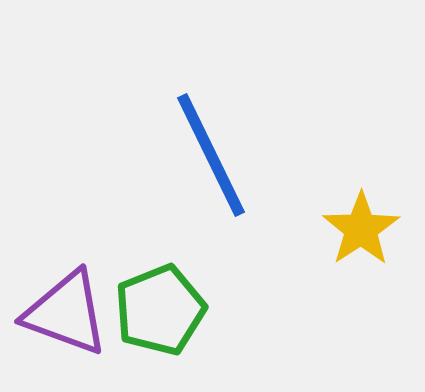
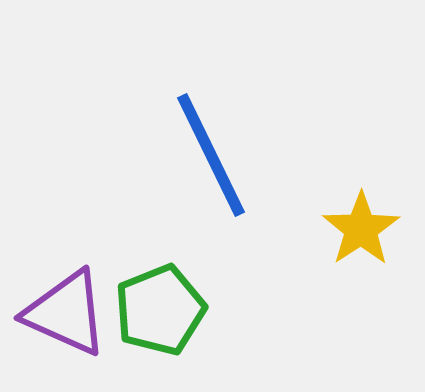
purple triangle: rotated 4 degrees clockwise
